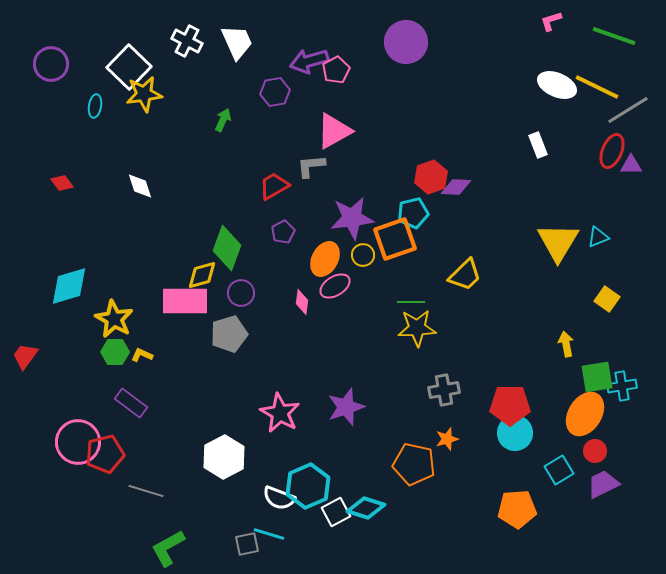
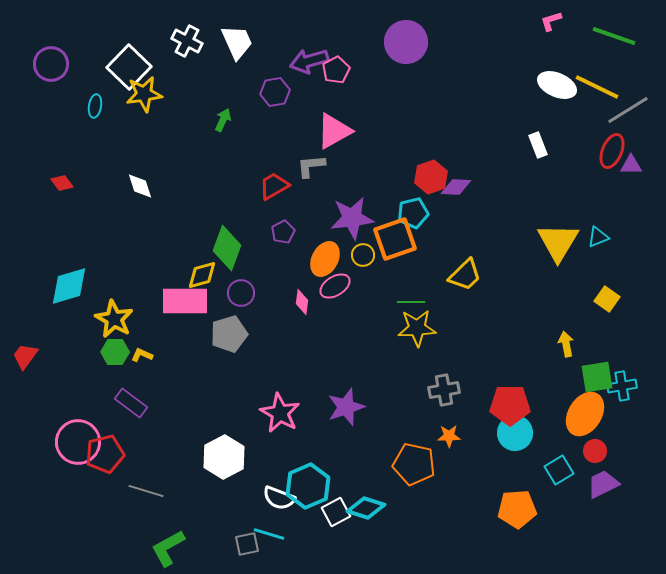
orange star at (447, 439): moved 2 px right, 3 px up; rotated 15 degrees clockwise
